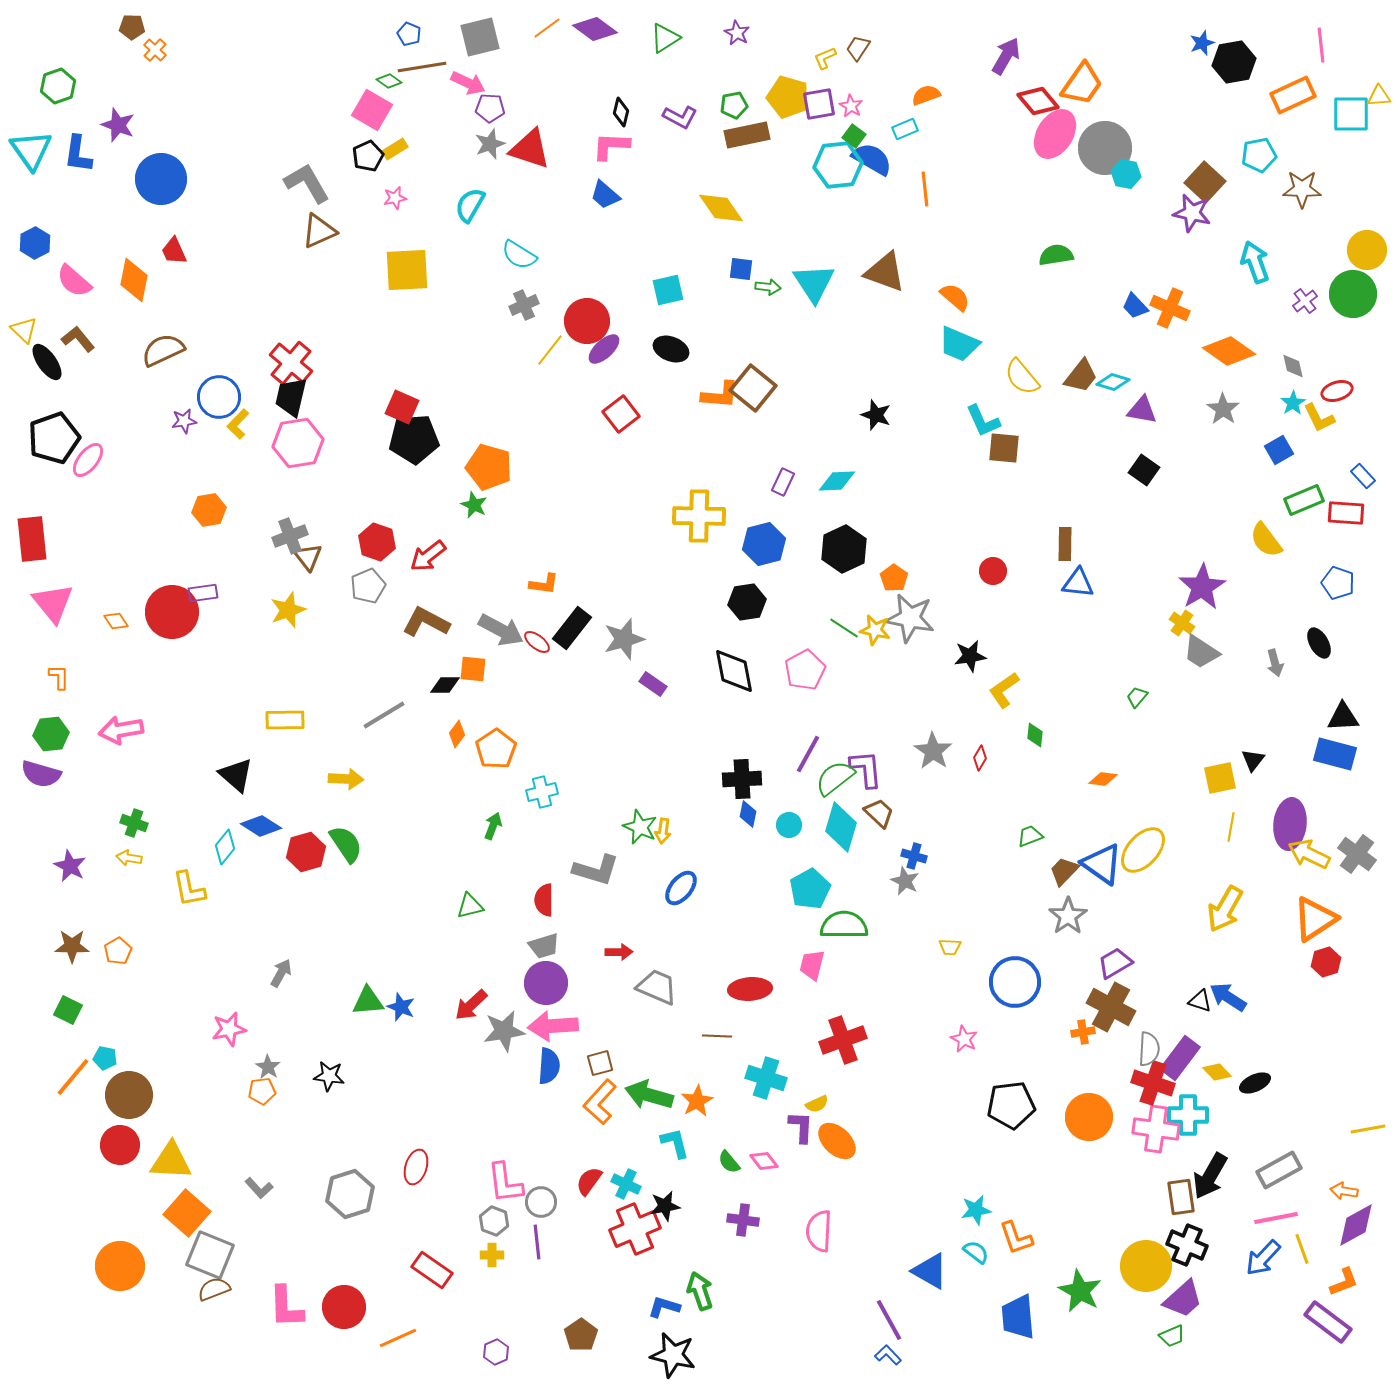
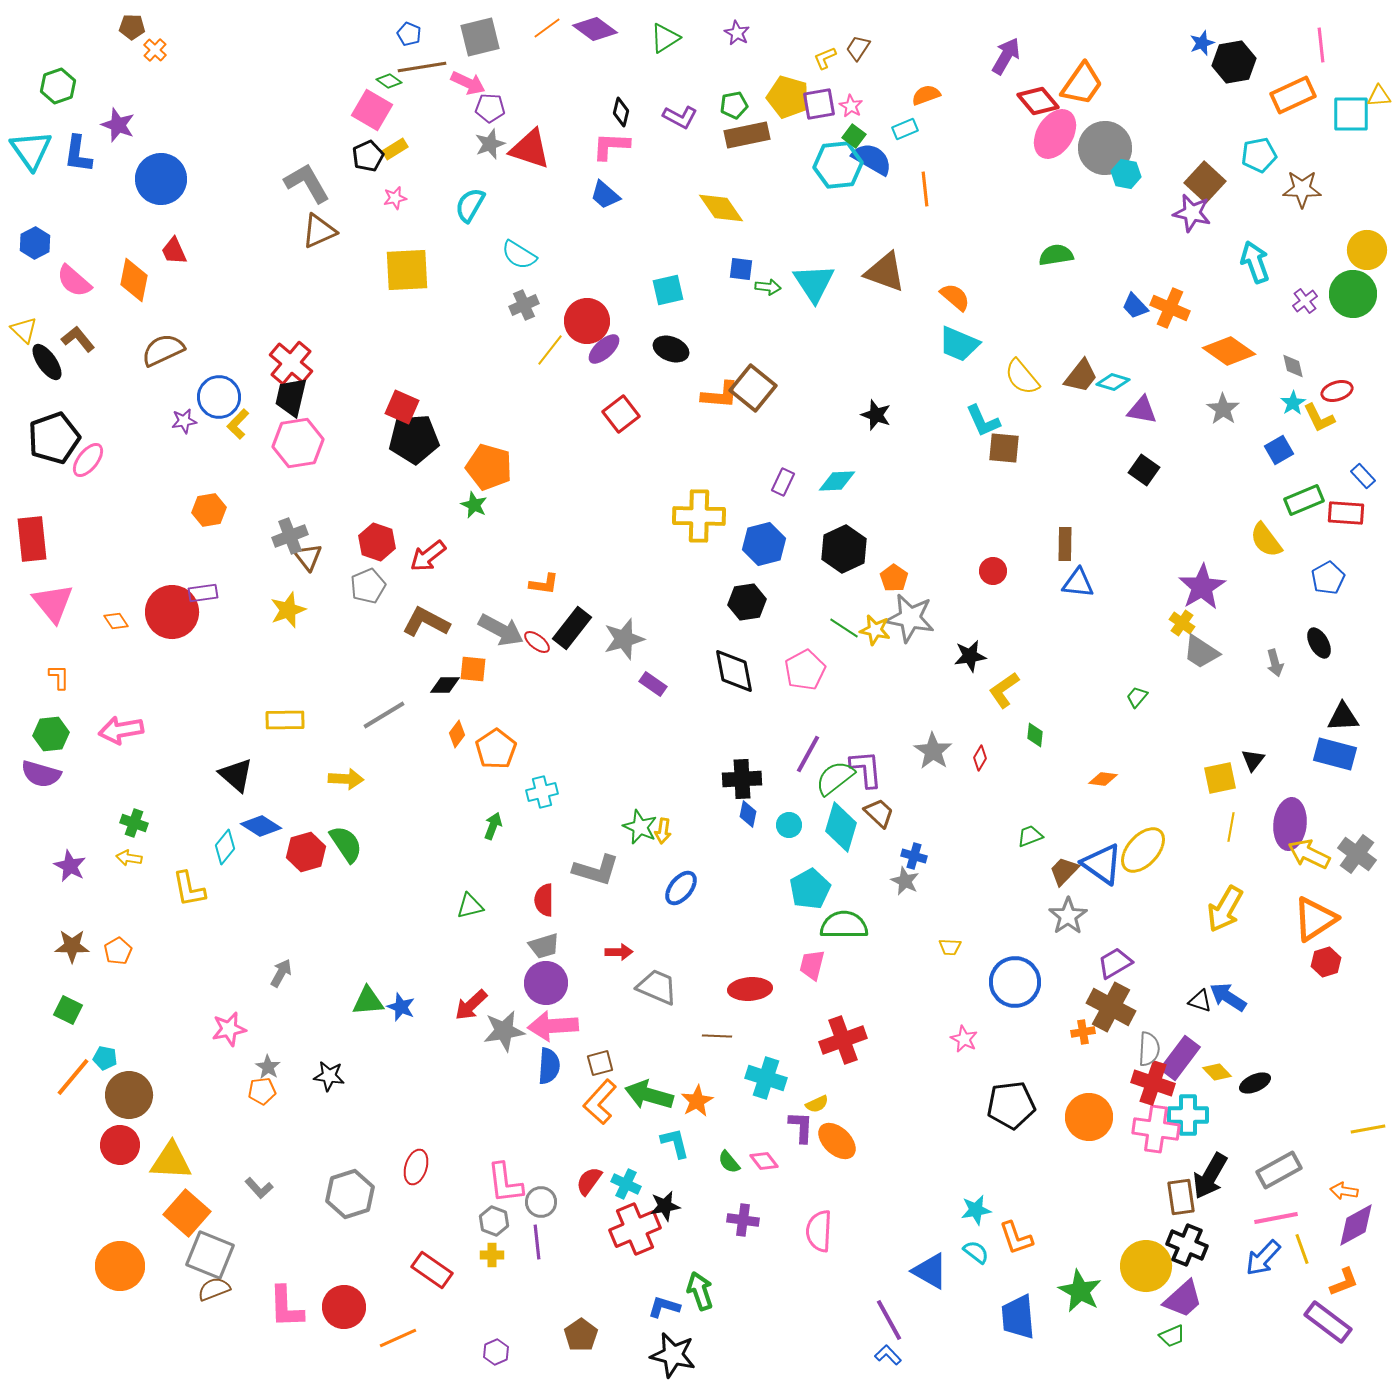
blue pentagon at (1338, 583): moved 10 px left, 5 px up; rotated 24 degrees clockwise
